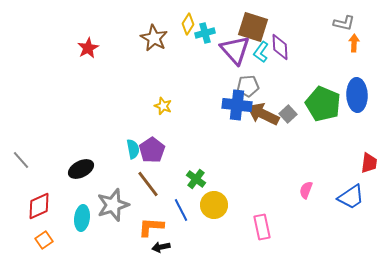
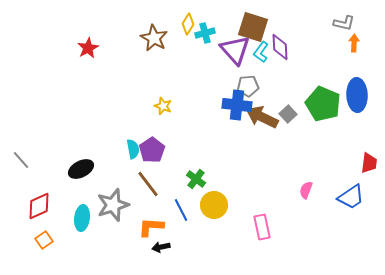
brown arrow: moved 1 px left, 3 px down
